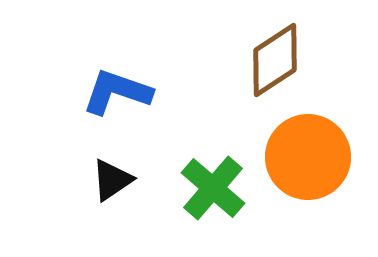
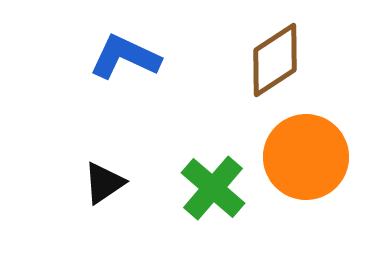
blue L-shape: moved 8 px right, 35 px up; rotated 6 degrees clockwise
orange circle: moved 2 px left
black triangle: moved 8 px left, 3 px down
